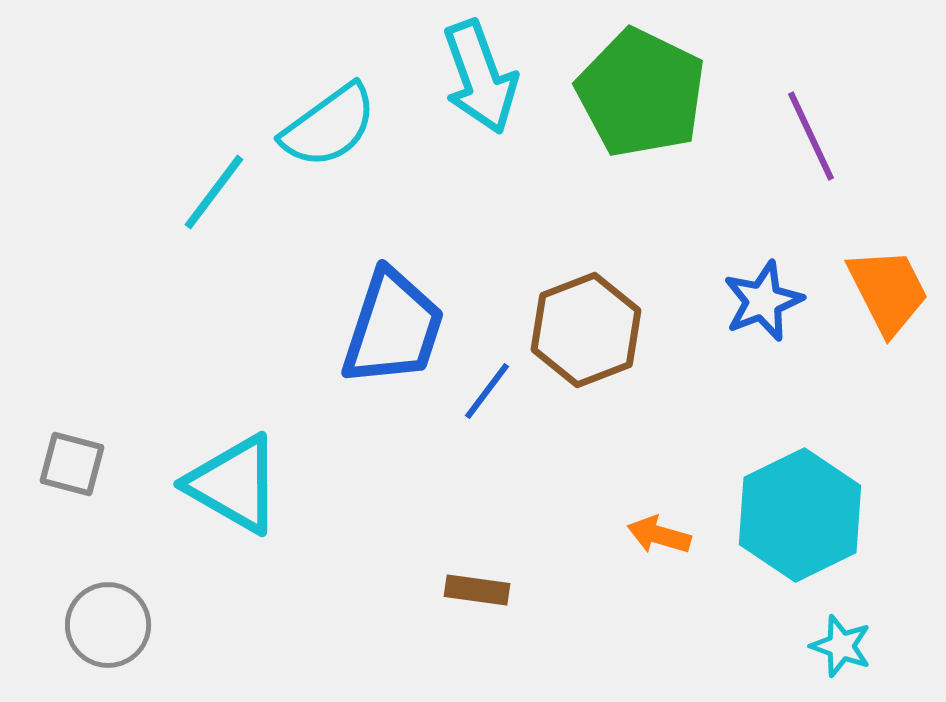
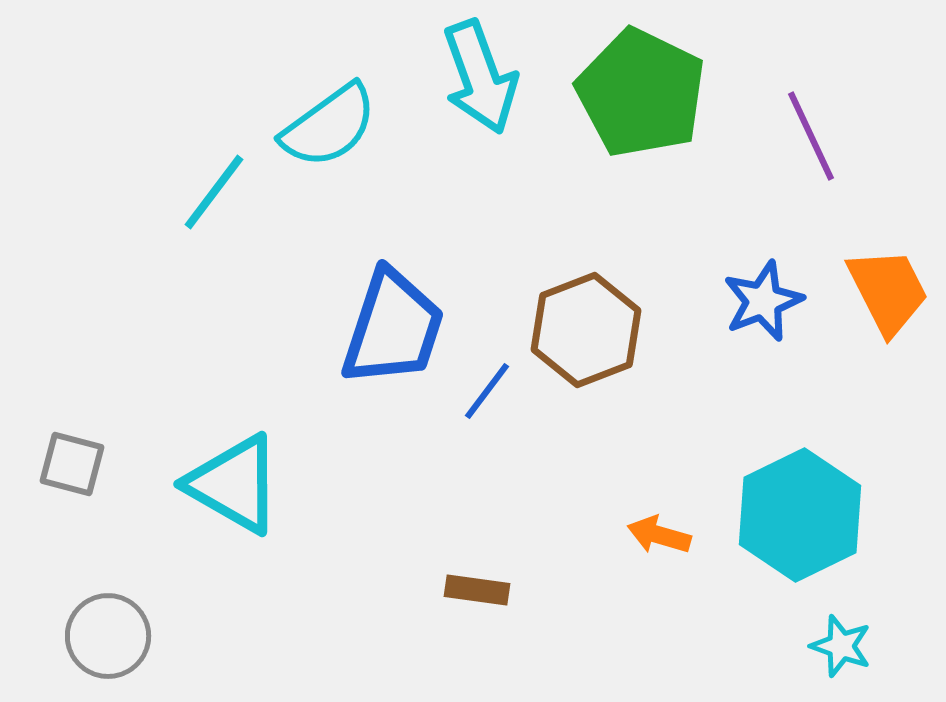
gray circle: moved 11 px down
